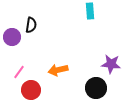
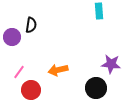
cyan rectangle: moved 9 px right
